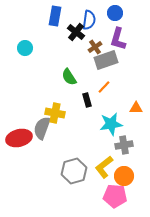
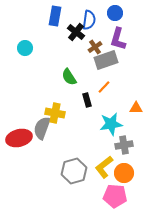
orange circle: moved 3 px up
